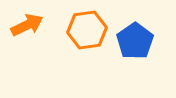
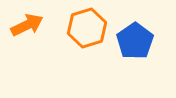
orange hexagon: moved 2 px up; rotated 9 degrees counterclockwise
